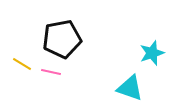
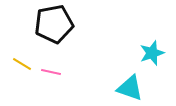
black pentagon: moved 8 px left, 15 px up
